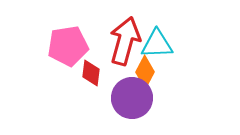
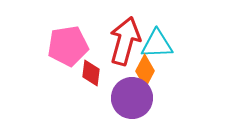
orange diamond: moved 1 px up
